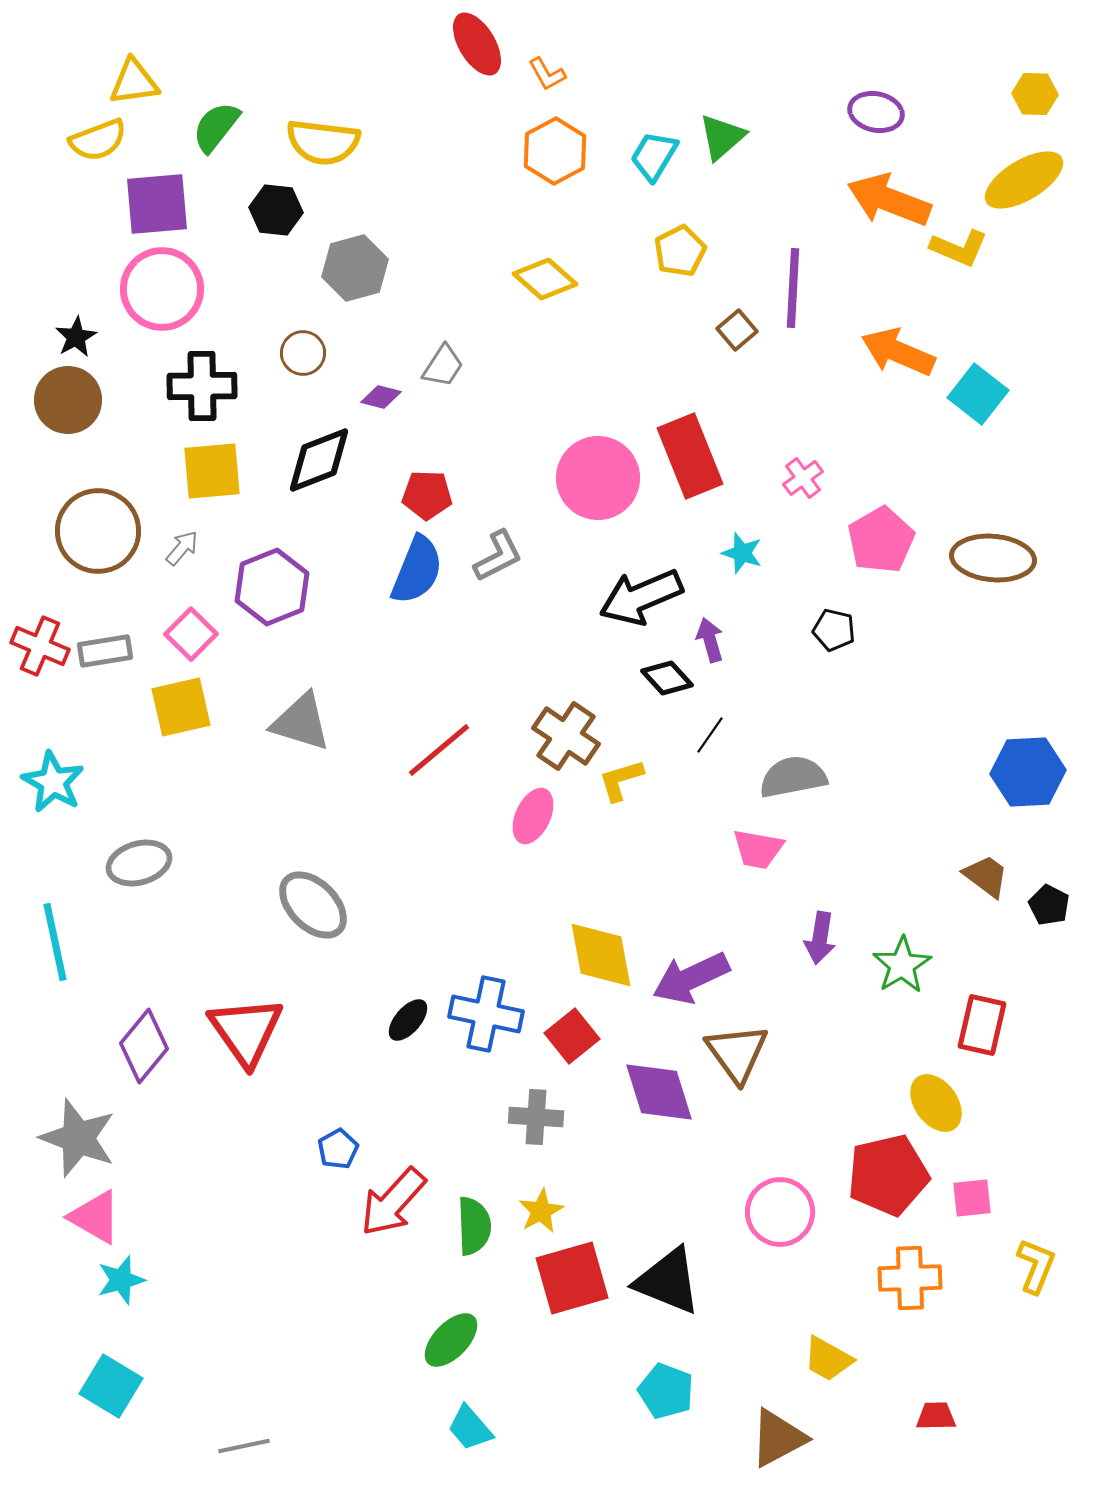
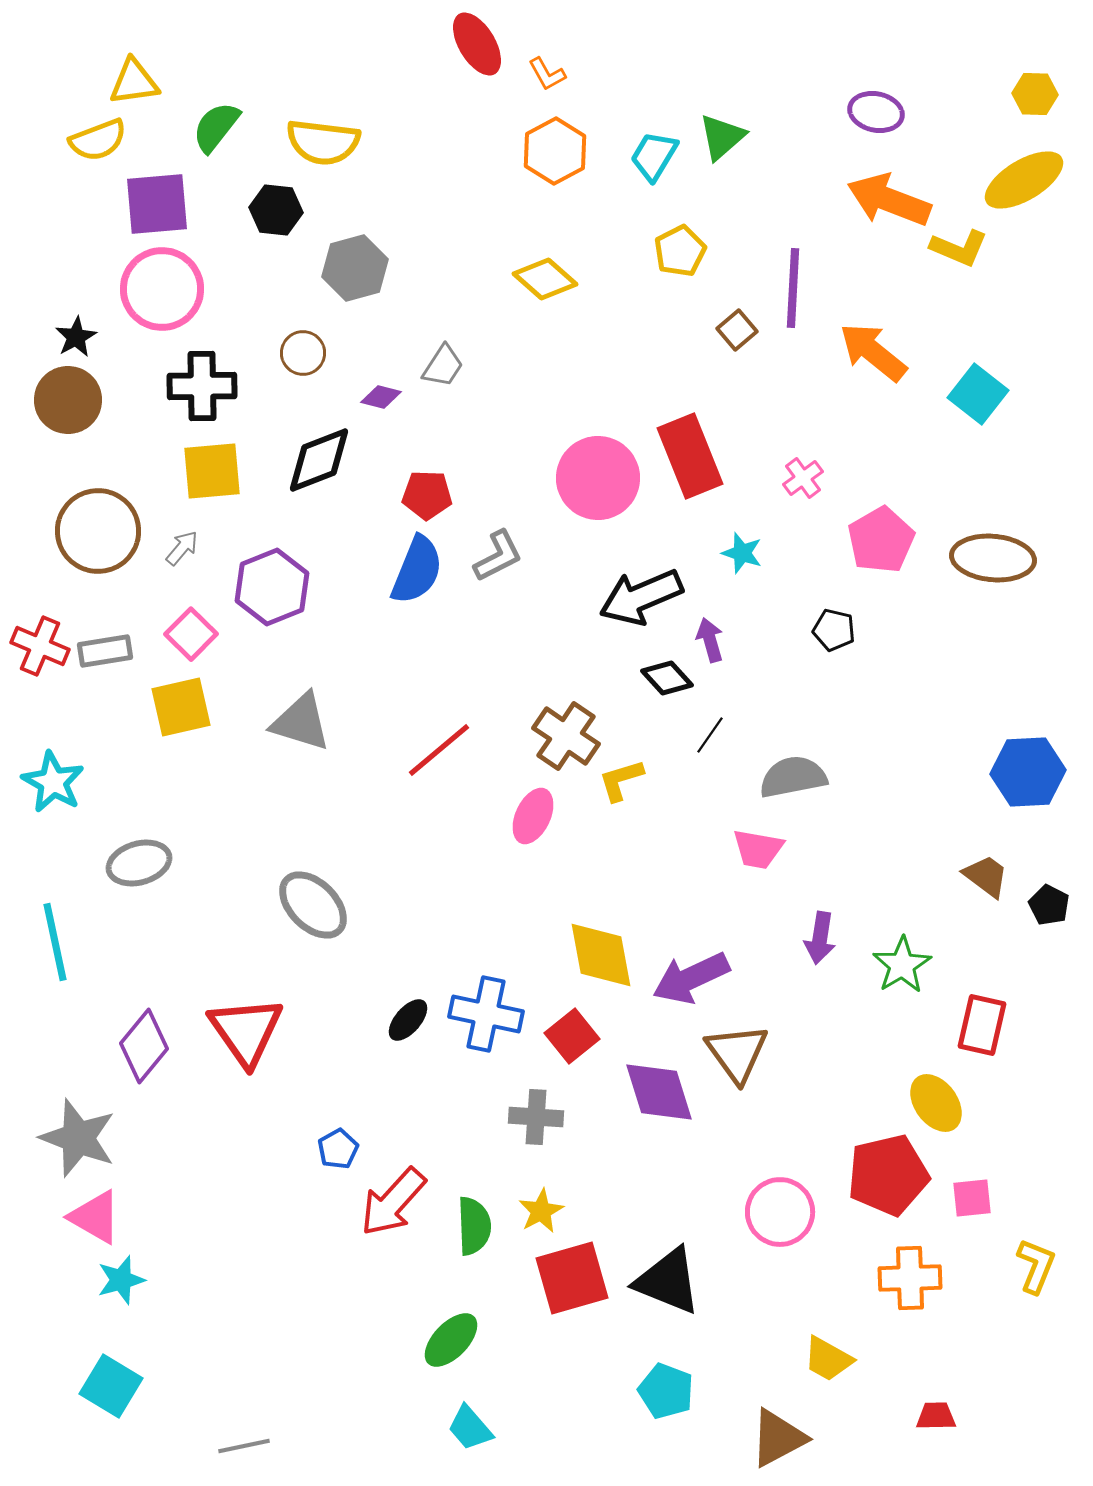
orange arrow at (898, 352): moved 25 px left; rotated 16 degrees clockwise
